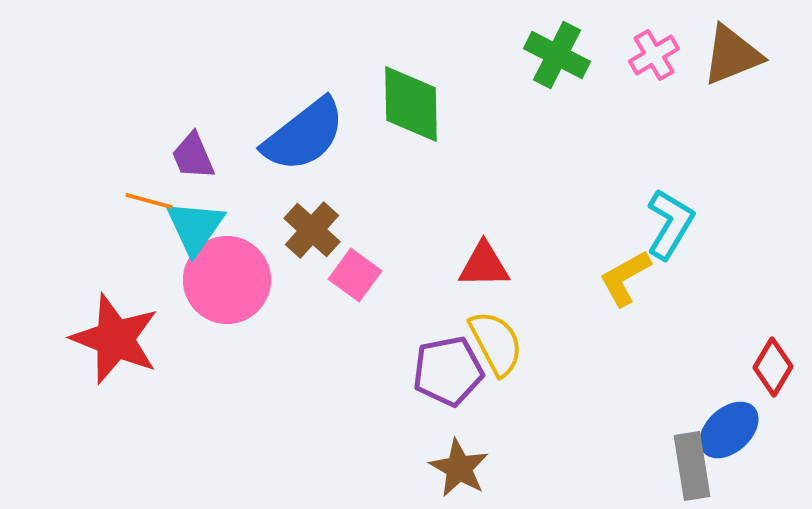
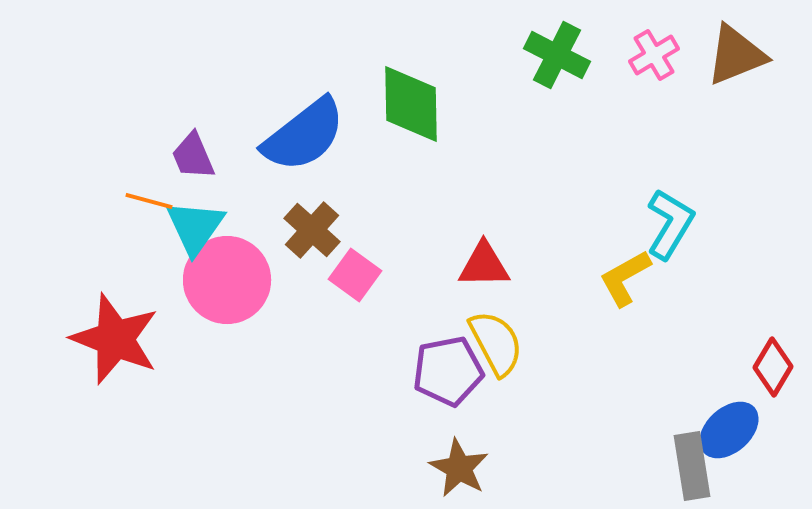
brown triangle: moved 4 px right
